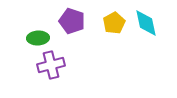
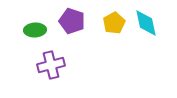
green ellipse: moved 3 px left, 8 px up
